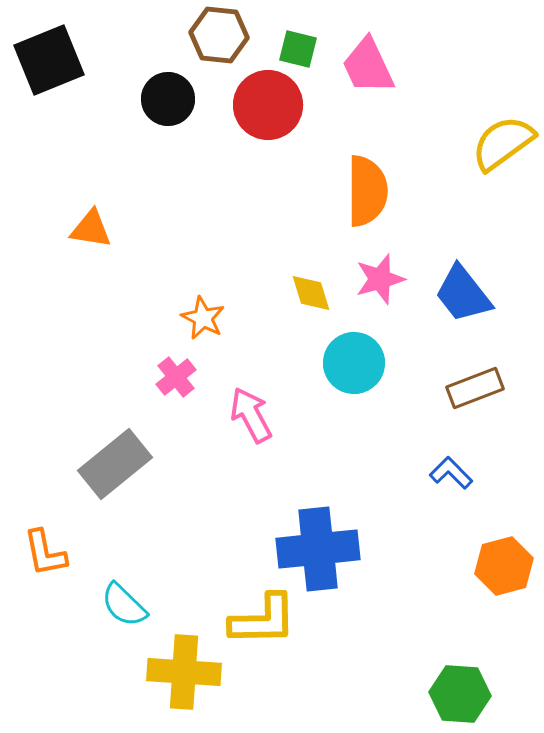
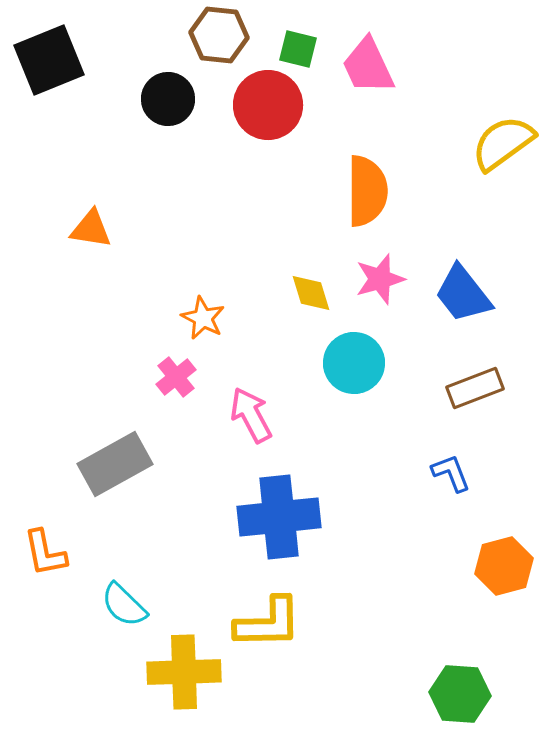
gray rectangle: rotated 10 degrees clockwise
blue L-shape: rotated 24 degrees clockwise
blue cross: moved 39 px left, 32 px up
yellow L-shape: moved 5 px right, 3 px down
yellow cross: rotated 6 degrees counterclockwise
